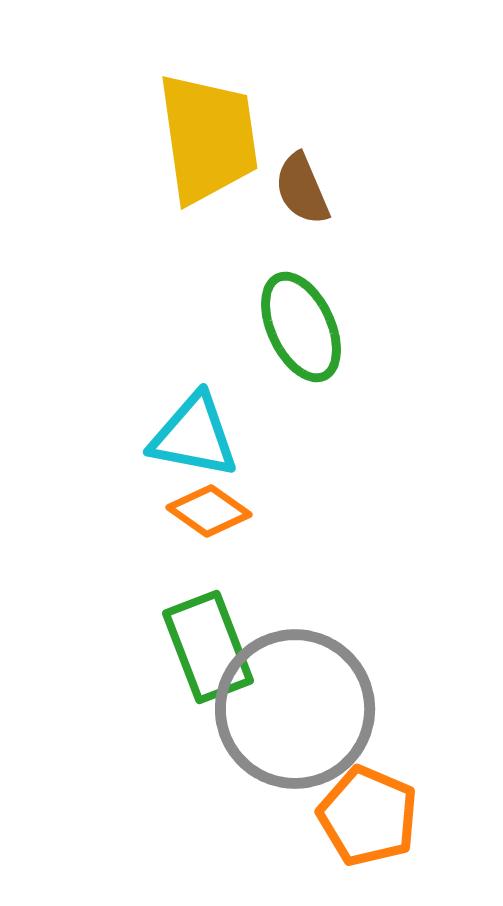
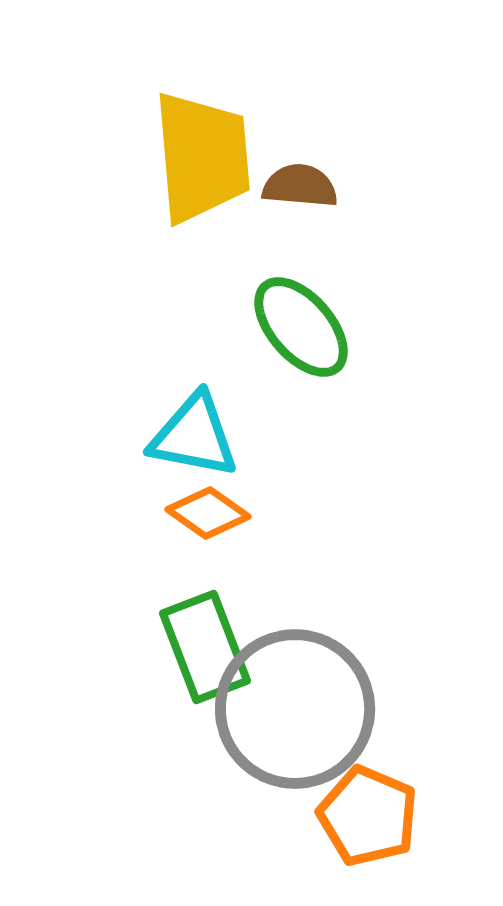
yellow trapezoid: moved 6 px left, 19 px down; rotated 3 degrees clockwise
brown semicircle: moved 2 px left, 3 px up; rotated 118 degrees clockwise
green ellipse: rotated 16 degrees counterclockwise
orange diamond: moved 1 px left, 2 px down
green rectangle: moved 3 px left
